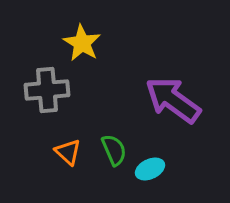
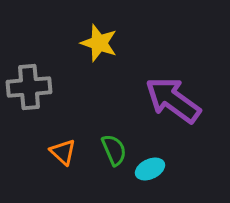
yellow star: moved 17 px right; rotated 12 degrees counterclockwise
gray cross: moved 18 px left, 3 px up
orange triangle: moved 5 px left
